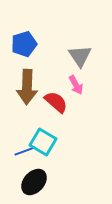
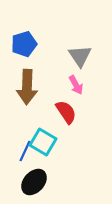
red semicircle: moved 10 px right, 10 px down; rotated 15 degrees clockwise
blue line: rotated 45 degrees counterclockwise
